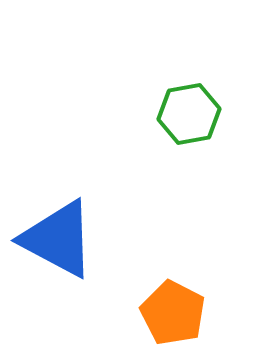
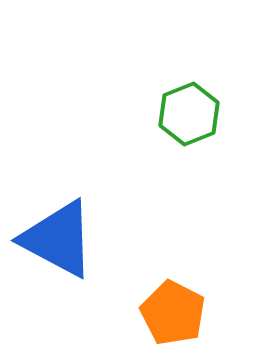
green hexagon: rotated 12 degrees counterclockwise
